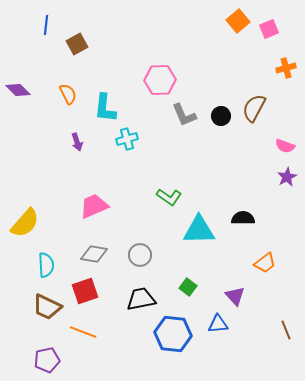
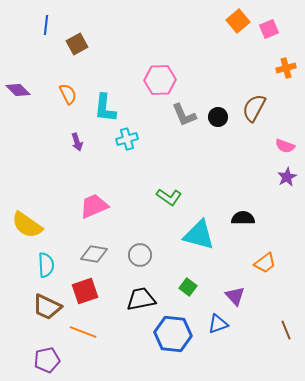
black circle: moved 3 px left, 1 px down
yellow semicircle: moved 2 px right, 2 px down; rotated 84 degrees clockwise
cyan triangle: moved 5 px down; rotated 16 degrees clockwise
blue triangle: rotated 15 degrees counterclockwise
